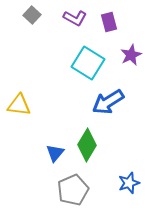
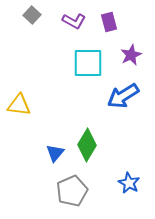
purple L-shape: moved 1 px left, 3 px down
cyan square: rotated 32 degrees counterclockwise
blue arrow: moved 15 px right, 6 px up
blue star: rotated 25 degrees counterclockwise
gray pentagon: moved 1 px left, 1 px down
